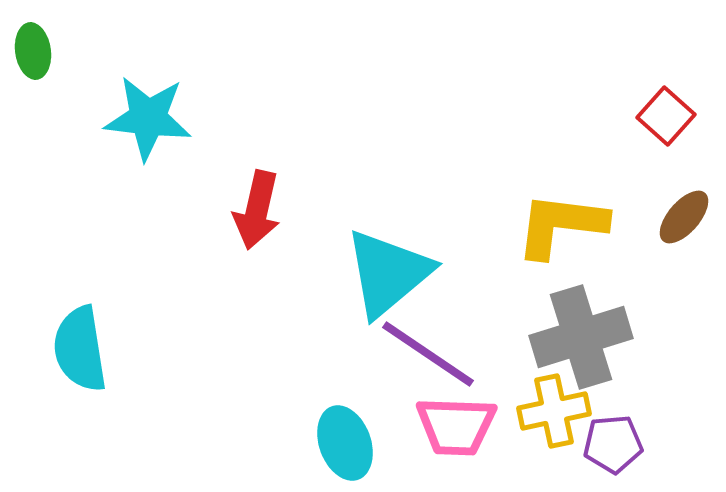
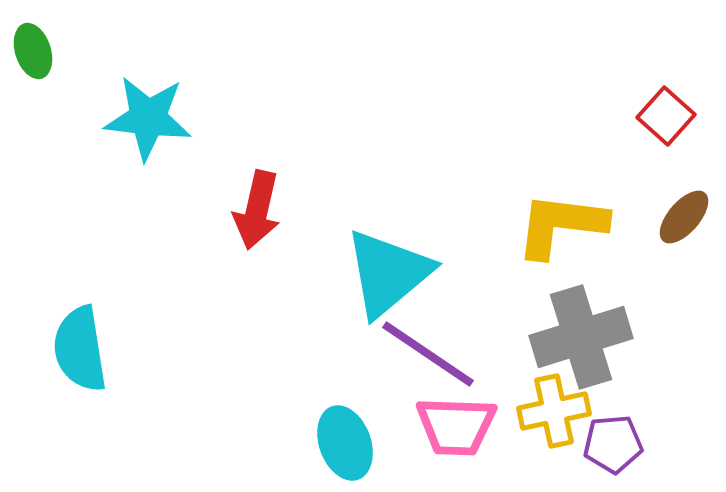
green ellipse: rotated 10 degrees counterclockwise
